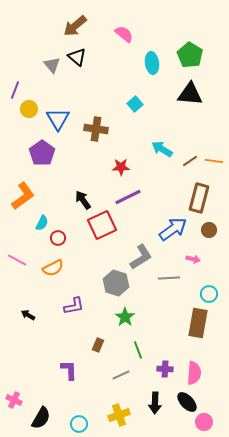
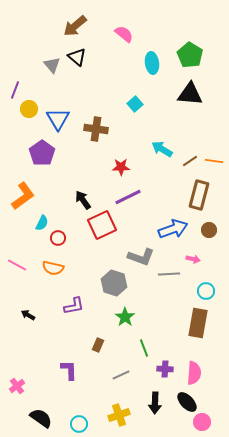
brown rectangle at (199, 198): moved 3 px up
blue arrow at (173, 229): rotated 16 degrees clockwise
gray L-shape at (141, 257): rotated 52 degrees clockwise
pink line at (17, 260): moved 5 px down
orange semicircle at (53, 268): rotated 40 degrees clockwise
gray line at (169, 278): moved 4 px up
gray hexagon at (116, 283): moved 2 px left
cyan circle at (209, 294): moved 3 px left, 3 px up
green line at (138, 350): moved 6 px right, 2 px up
pink cross at (14, 400): moved 3 px right, 14 px up; rotated 28 degrees clockwise
black semicircle at (41, 418): rotated 85 degrees counterclockwise
pink circle at (204, 422): moved 2 px left
